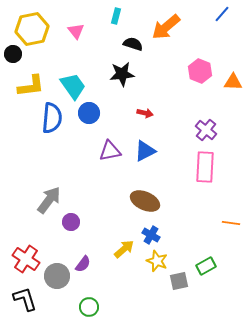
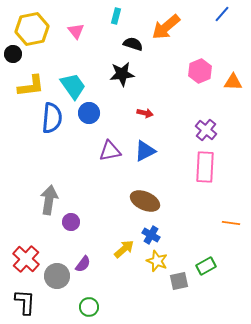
pink hexagon: rotated 15 degrees clockwise
gray arrow: rotated 28 degrees counterclockwise
red cross: rotated 8 degrees clockwise
black L-shape: moved 3 px down; rotated 20 degrees clockwise
